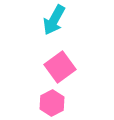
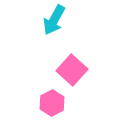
pink square: moved 12 px right, 3 px down; rotated 12 degrees counterclockwise
